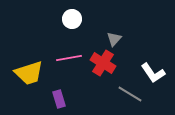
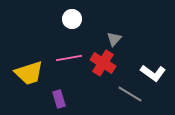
white L-shape: rotated 20 degrees counterclockwise
